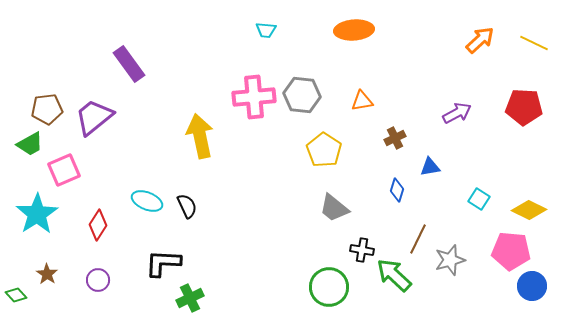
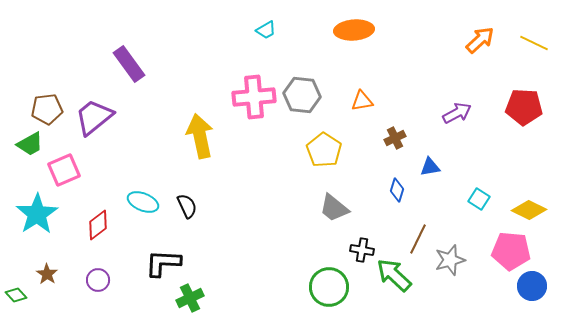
cyan trapezoid: rotated 35 degrees counterclockwise
cyan ellipse: moved 4 px left, 1 px down
red diamond: rotated 20 degrees clockwise
